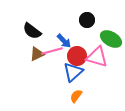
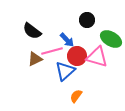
blue arrow: moved 3 px right, 1 px up
brown triangle: moved 2 px left, 5 px down
blue triangle: moved 8 px left, 1 px up
